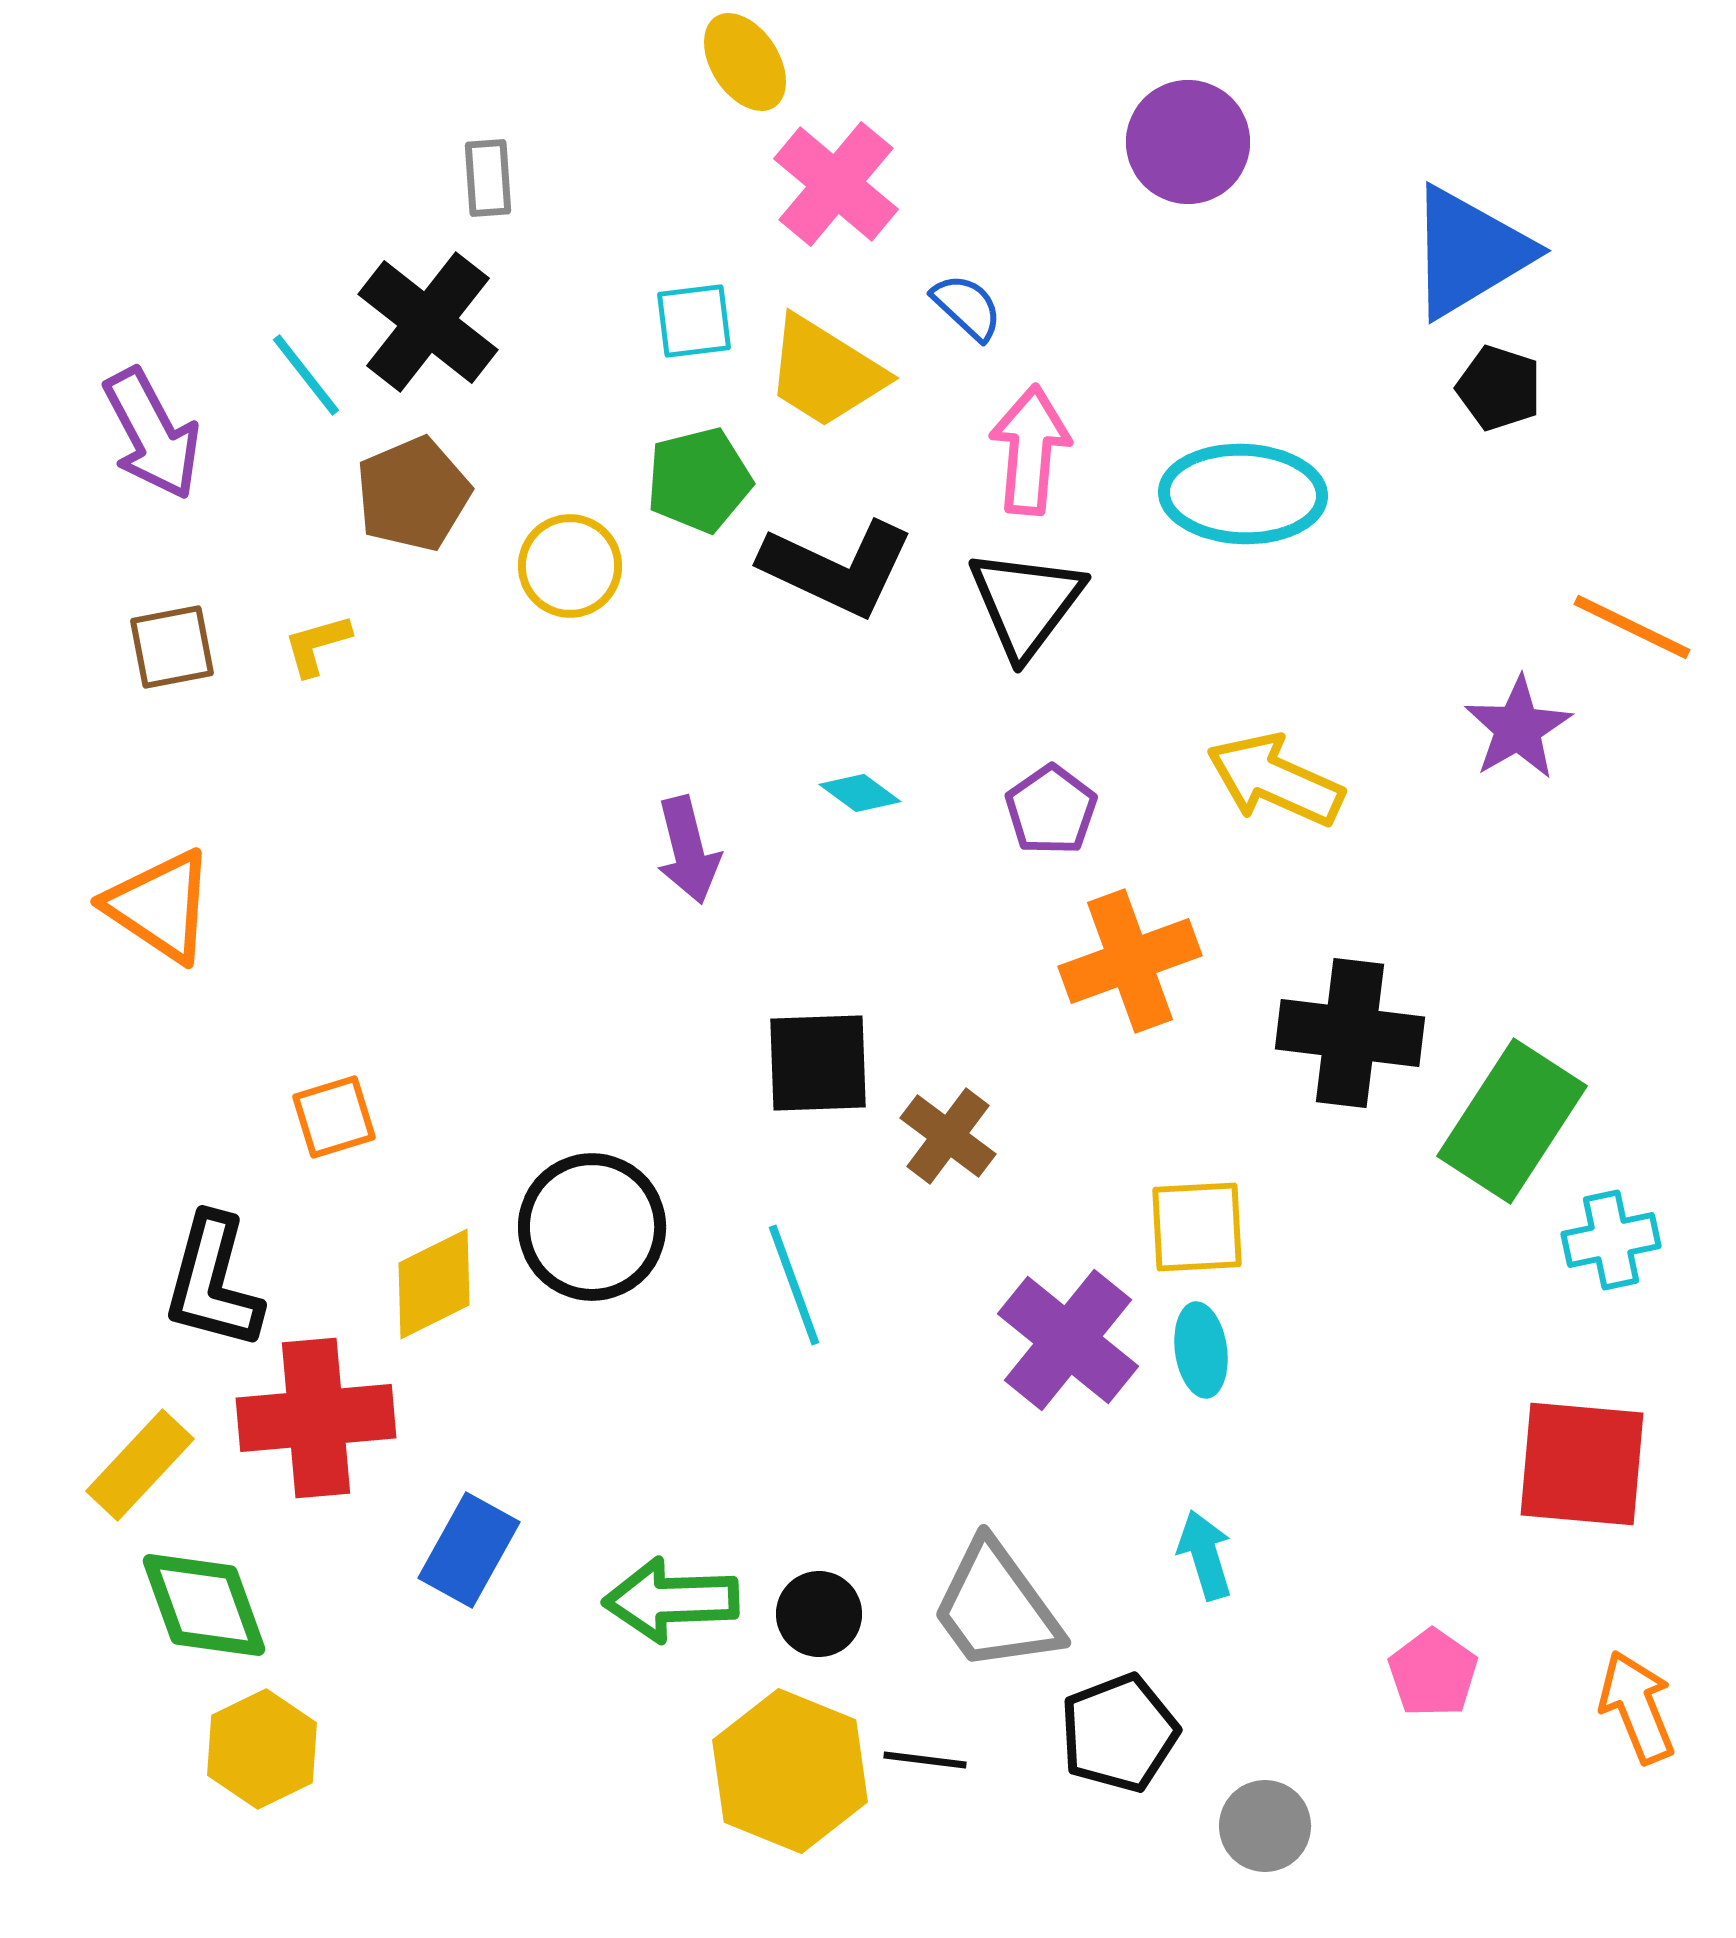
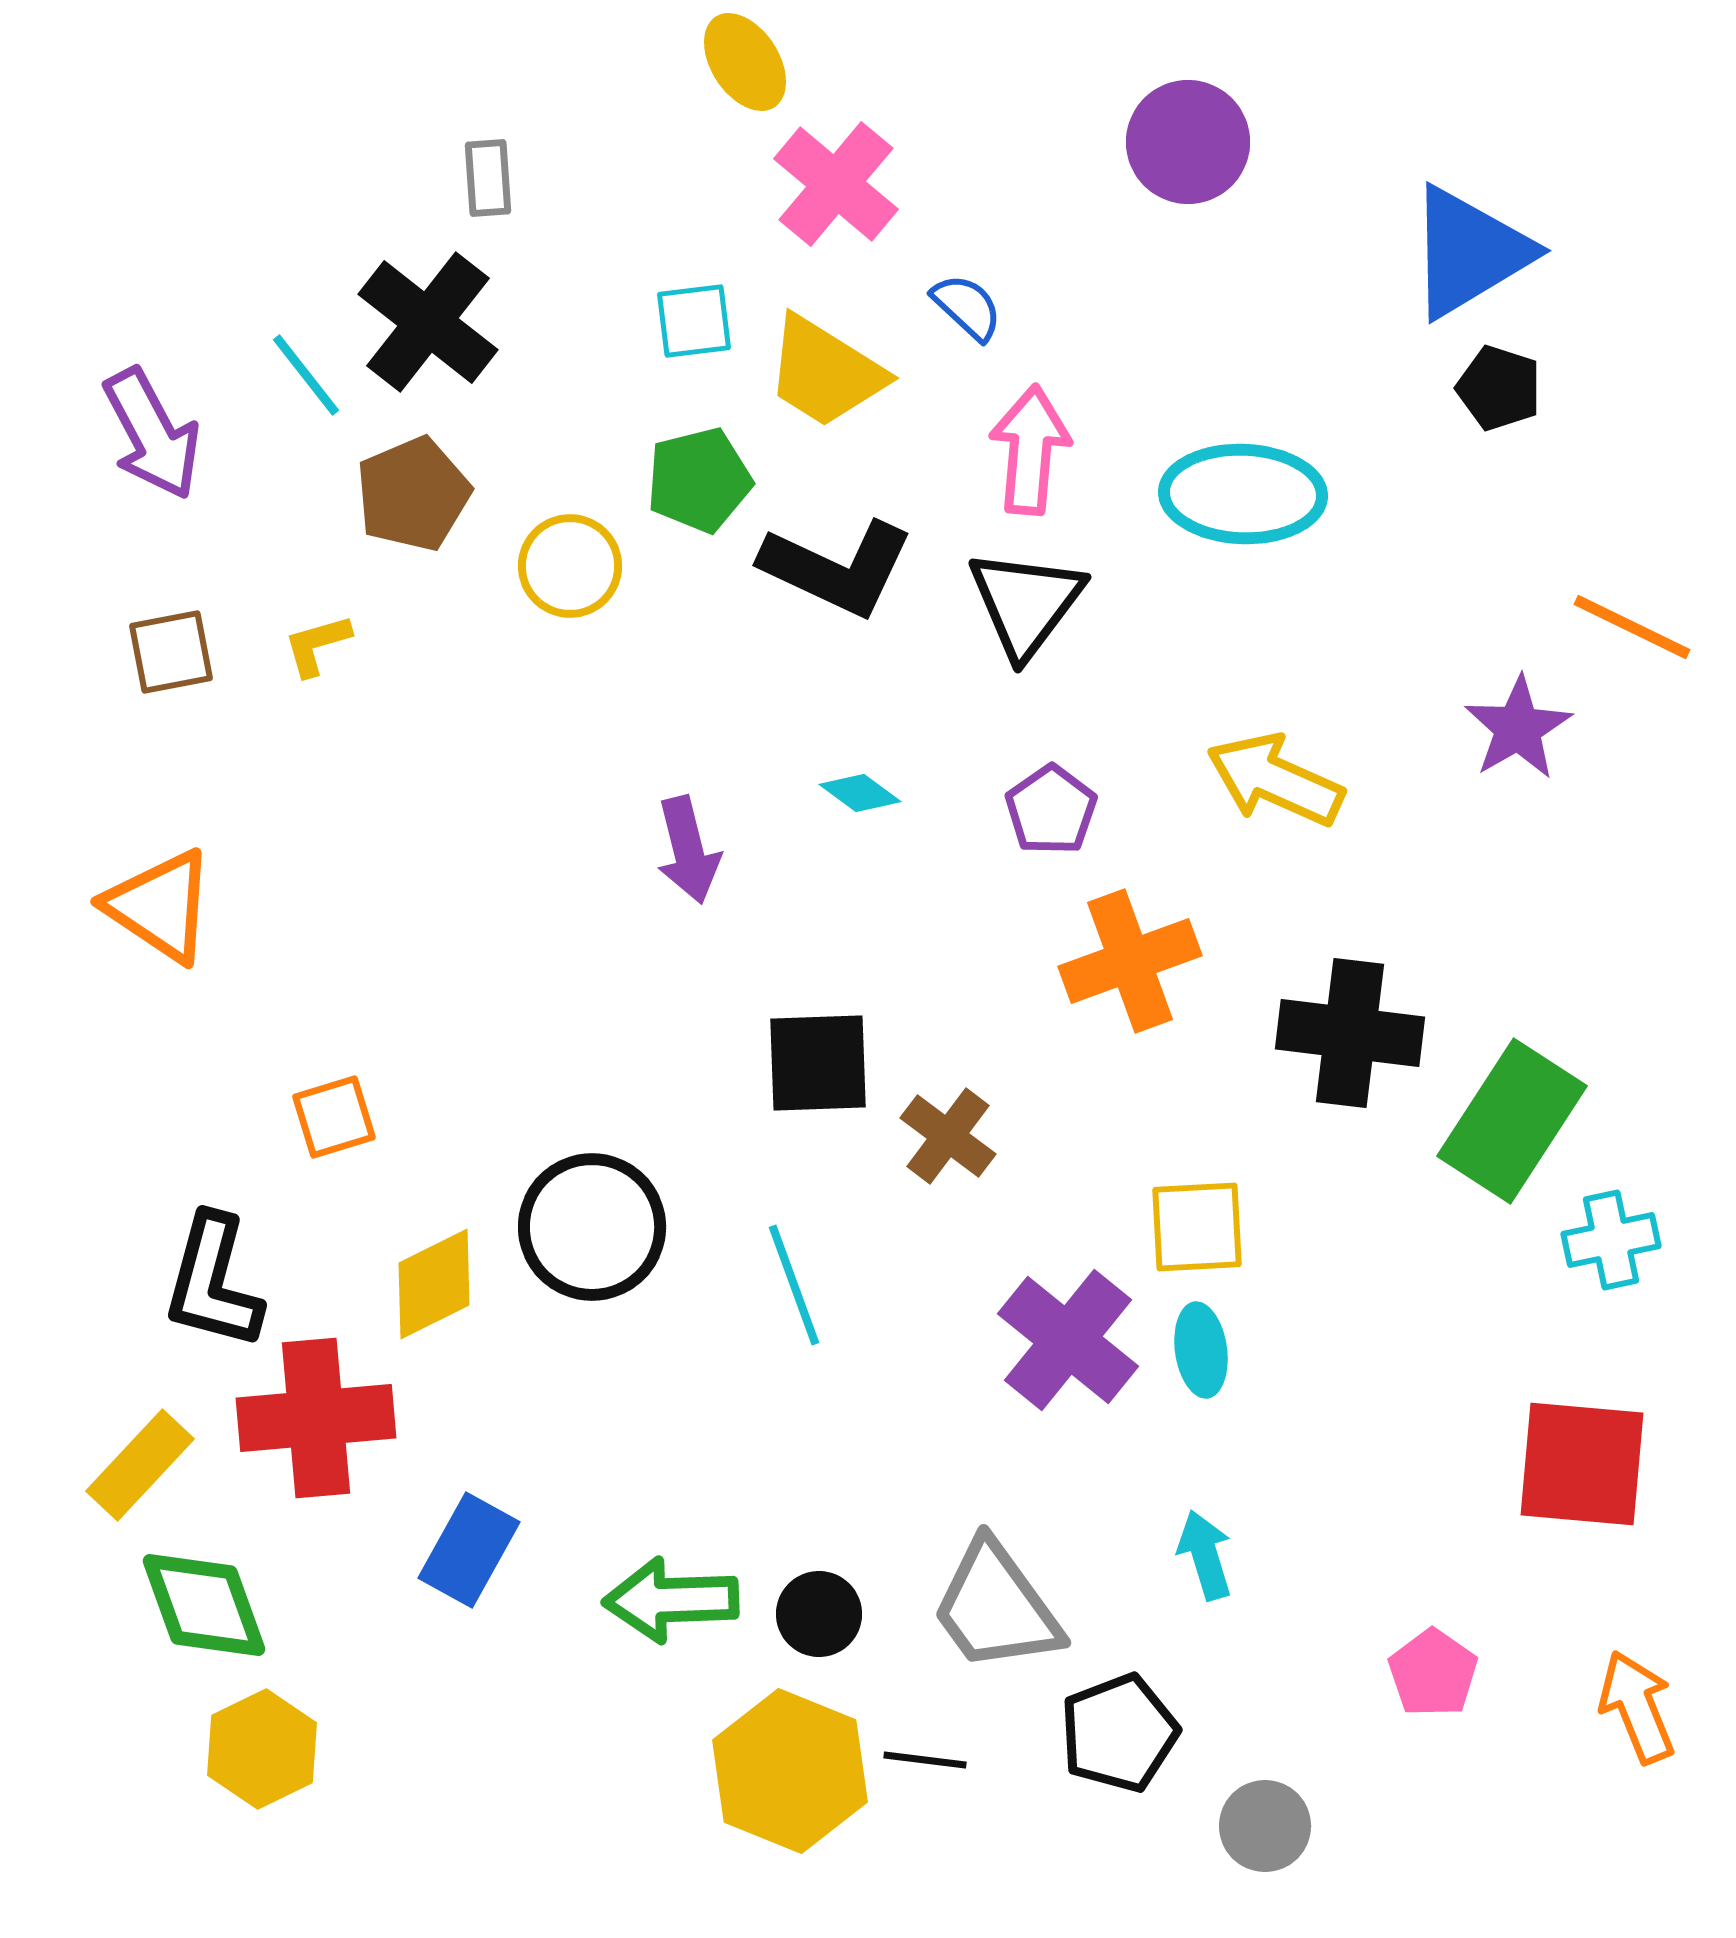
brown square at (172, 647): moved 1 px left, 5 px down
